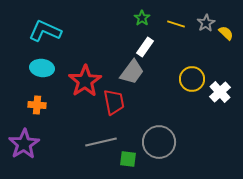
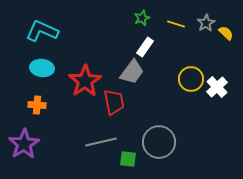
green star: rotated 14 degrees clockwise
cyan L-shape: moved 3 px left
yellow circle: moved 1 px left
white cross: moved 3 px left, 5 px up
